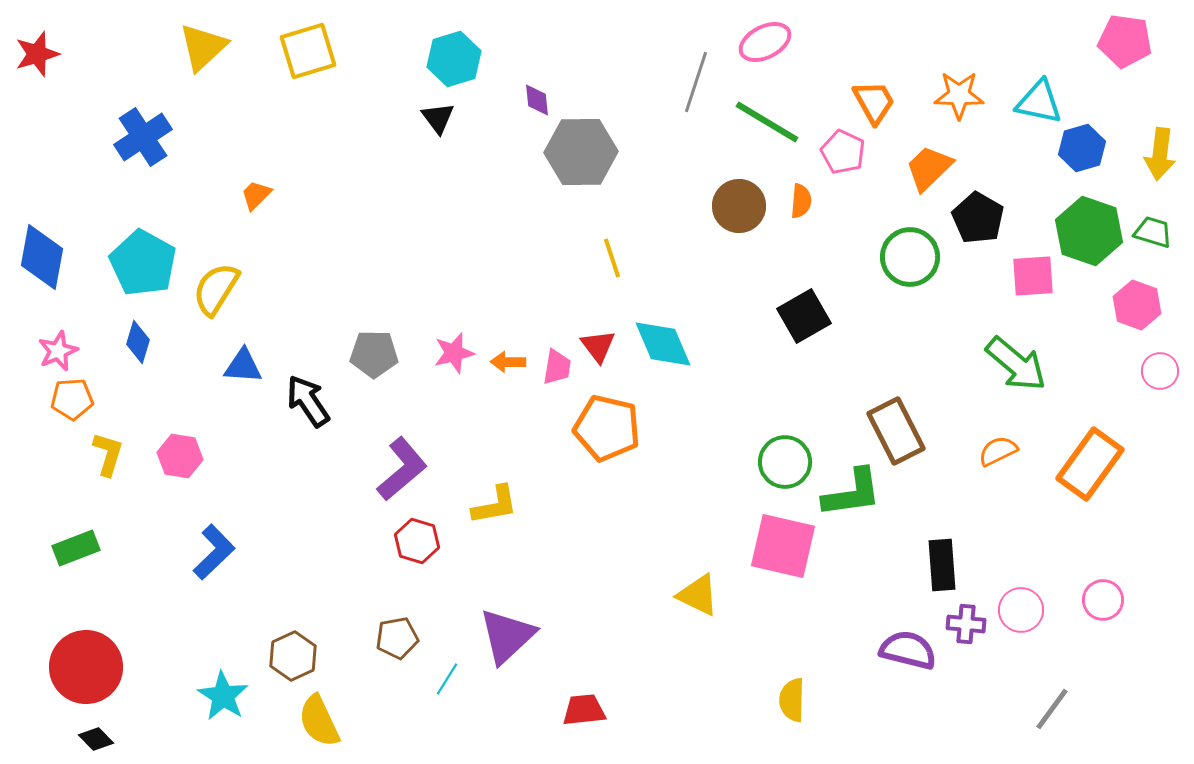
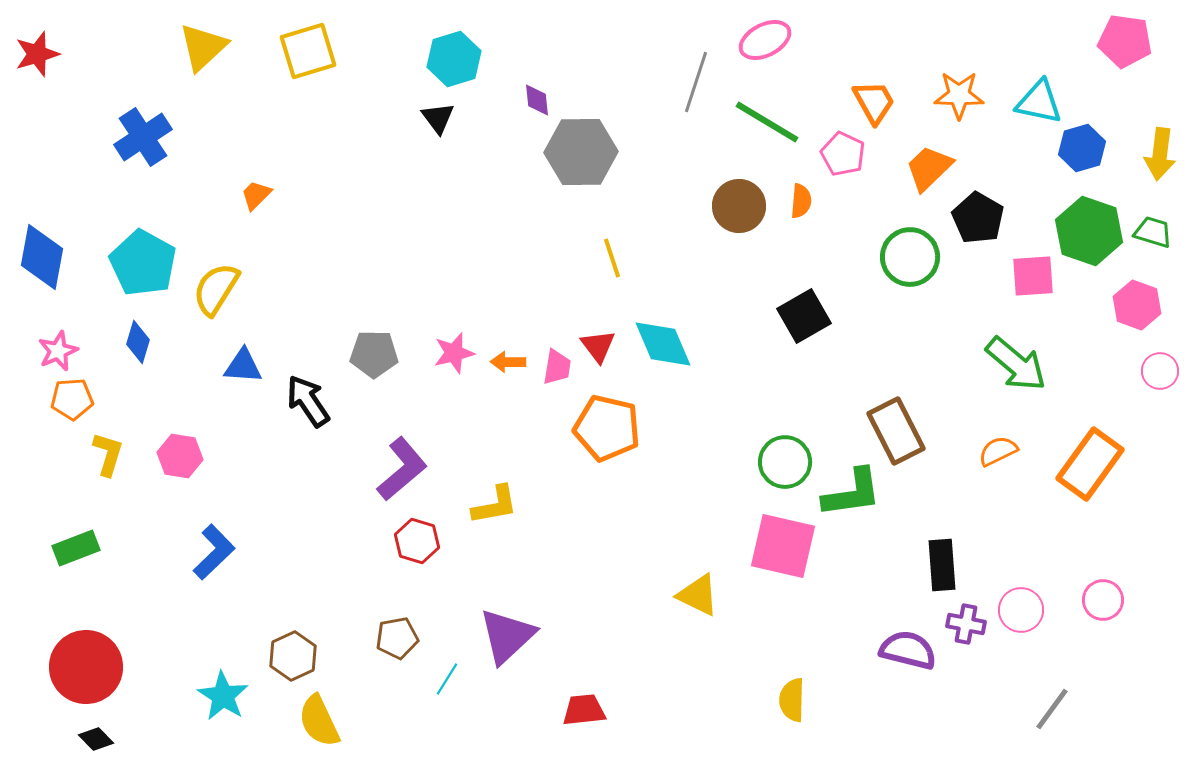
pink ellipse at (765, 42): moved 2 px up
pink pentagon at (843, 152): moved 2 px down
purple cross at (966, 624): rotated 6 degrees clockwise
